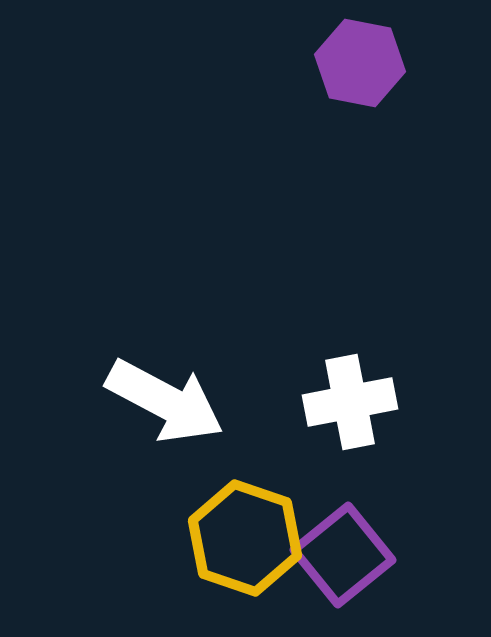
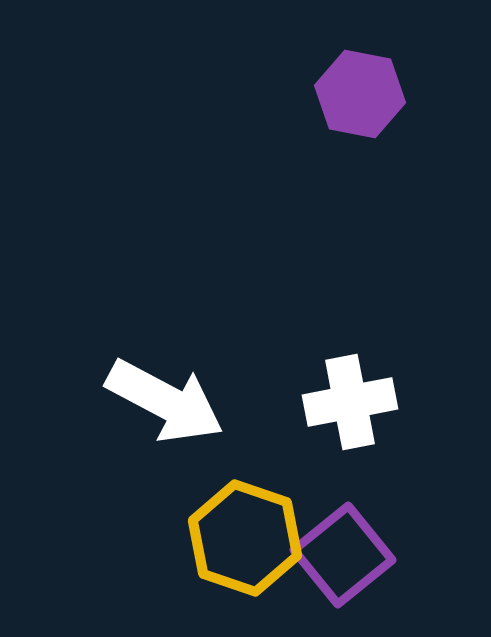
purple hexagon: moved 31 px down
